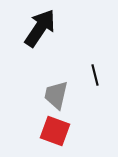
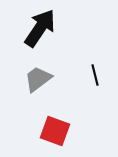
gray trapezoid: moved 18 px left, 16 px up; rotated 40 degrees clockwise
